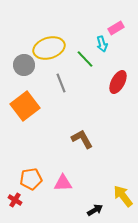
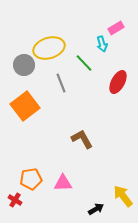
green line: moved 1 px left, 4 px down
black arrow: moved 1 px right, 1 px up
